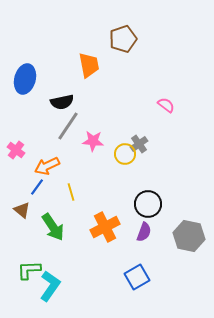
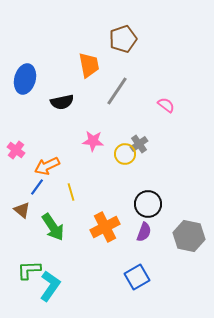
gray line: moved 49 px right, 35 px up
